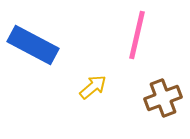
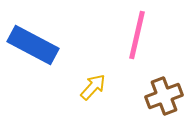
yellow arrow: rotated 8 degrees counterclockwise
brown cross: moved 1 px right, 2 px up
